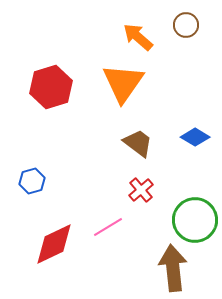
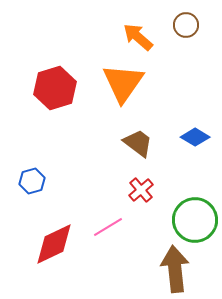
red hexagon: moved 4 px right, 1 px down
brown arrow: moved 2 px right, 1 px down
